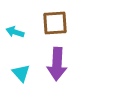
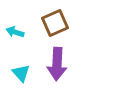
brown square: rotated 20 degrees counterclockwise
